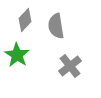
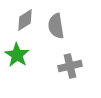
gray diamond: rotated 15 degrees clockwise
gray cross: rotated 25 degrees clockwise
